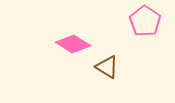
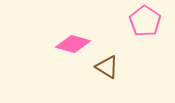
pink diamond: rotated 16 degrees counterclockwise
